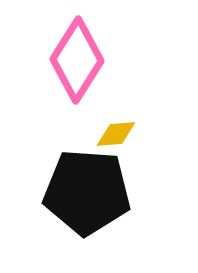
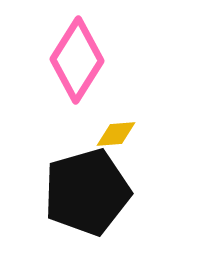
black pentagon: rotated 20 degrees counterclockwise
